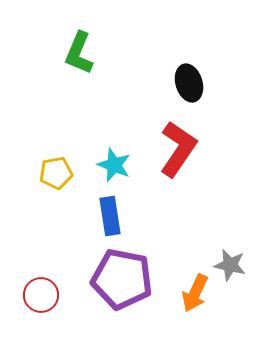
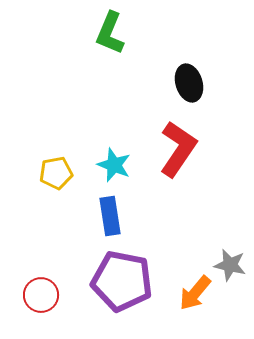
green L-shape: moved 31 px right, 20 px up
purple pentagon: moved 2 px down
orange arrow: rotated 15 degrees clockwise
